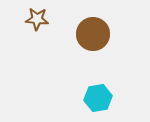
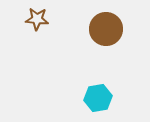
brown circle: moved 13 px right, 5 px up
